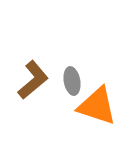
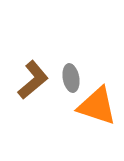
gray ellipse: moved 1 px left, 3 px up
